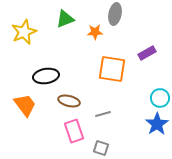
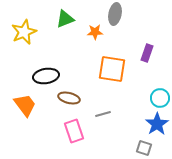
purple rectangle: rotated 42 degrees counterclockwise
brown ellipse: moved 3 px up
gray square: moved 43 px right
